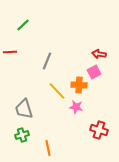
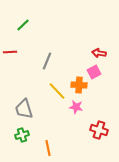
red arrow: moved 1 px up
